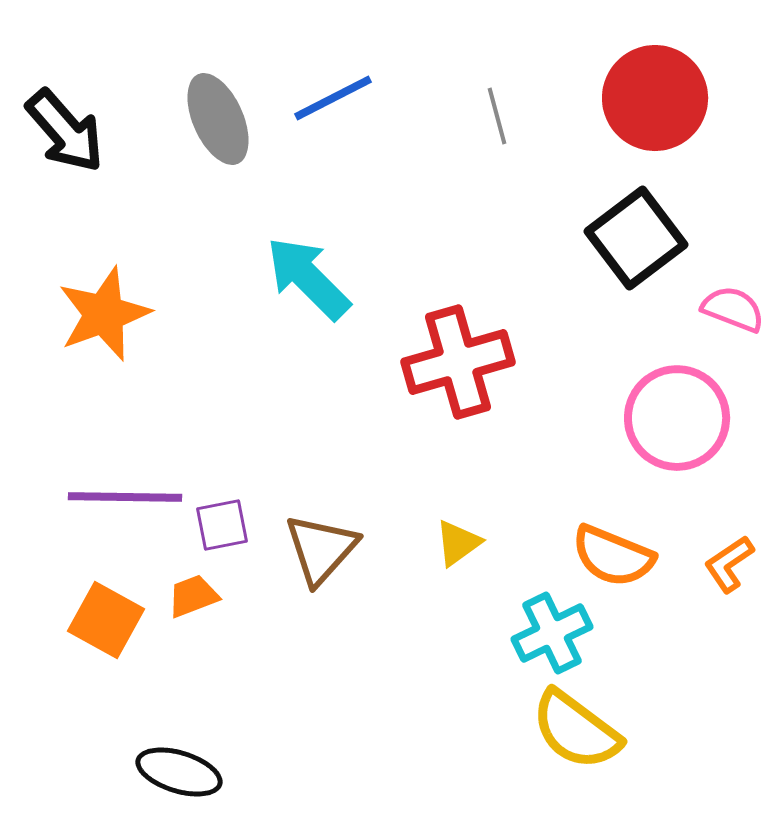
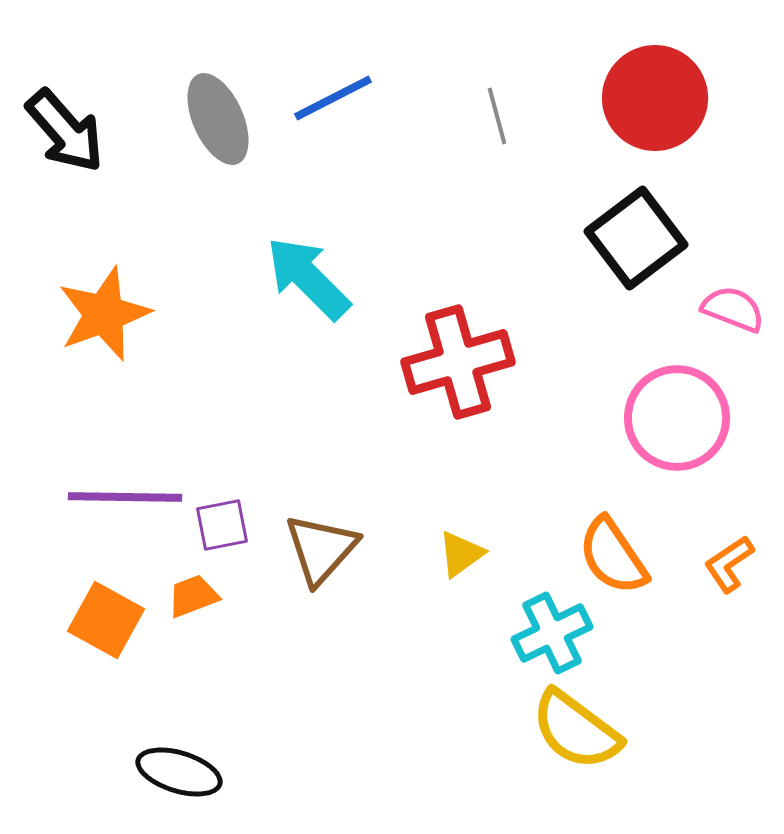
yellow triangle: moved 3 px right, 11 px down
orange semicircle: rotated 34 degrees clockwise
